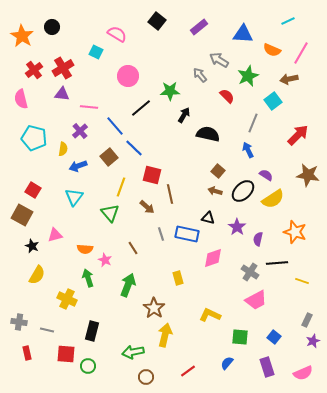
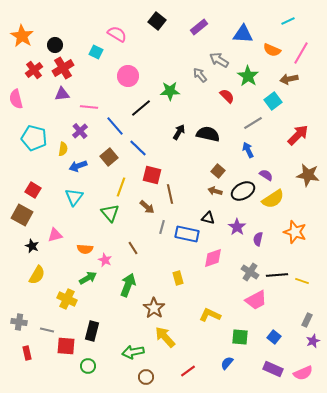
black circle at (52, 27): moved 3 px right, 18 px down
green star at (248, 76): rotated 15 degrees counterclockwise
purple triangle at (62, 94): rotated 14 degrees counterclockwise
pink semicircle at (21, 99): moved 5 px left
black arrow at (184, 115): moved 5 px left, 17 px down
gray line at (253, 123): rotated 36 degrees clockwise
blue line at (134, 148): moved 4 px right
black ellipse at (243, 191): rotated 15 degrees clockwise
gray line at (161, 234): moved 1 px right, 7 px up; rotated 32 degrees clockwise
black line at (277, 263): moved 12 px down
green arrow at (88, 278): rotated 78 degrees clockwise
yellow arrow at (165, 335): moved 2 px down; rotated 55 degrees counterclockwise
red square at (66, 354): moved 8 px up
purple rectangle at (267, 367): moved 6 px right, 2 px down; rotated 48 degrees counterclockwise
